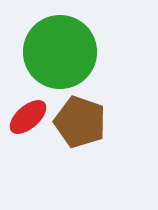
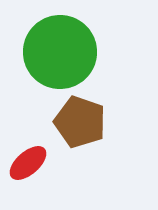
red ellipse: moved 46 px down
